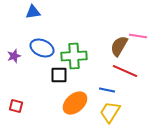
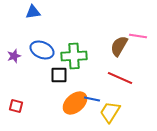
blue ellipse: moved 2 px down
red line: moved 5 px left, 7 px down
blue line: moved 15 px left, 9 px down
